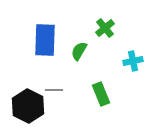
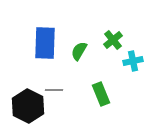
green cross: moved 8 px right, 12 px down
blue rectangle: moved 3 px down
